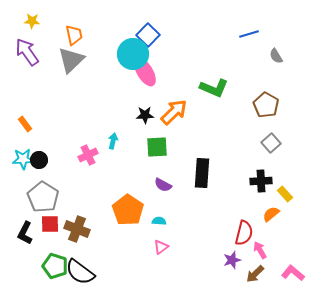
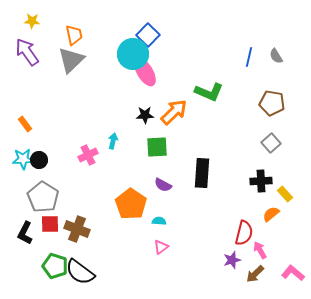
blue line: moved 23 px down; rotated 60 degrees counterclockwise
green L-shape: moved 5 px left, 4 px down
brown pentagon: moved 6 px right, 2 px up; rotated 20 degrees counterclockwise
orange pentagon: moved 3 px right, 6 px up
